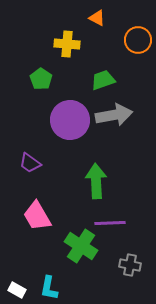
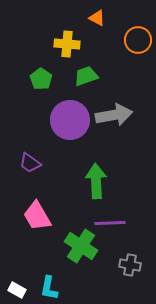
green trapezoid: moved 17 px left, 4 px up
